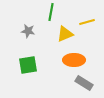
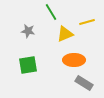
green line: rotated 42 degrees counterclockwise
